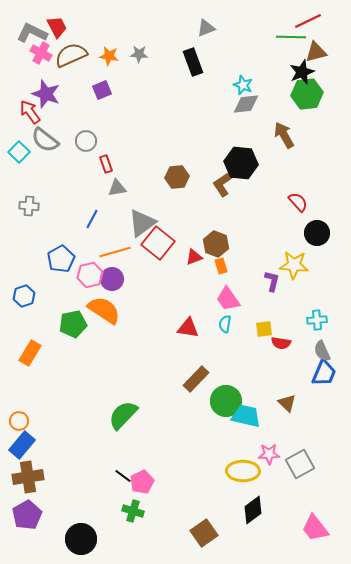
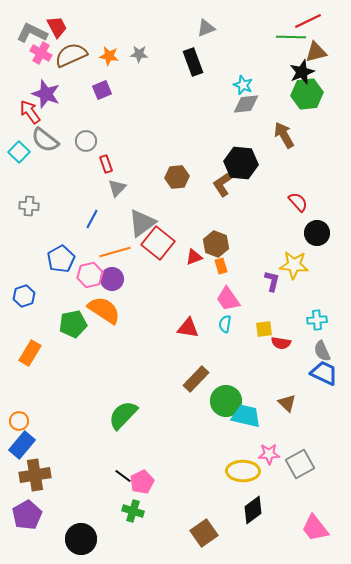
gray triangle at (117, 188): rotated 36 degrees counterclockwise
blue trapezoid at (324, 373): rotated 88 degrees counterclockwise
brown cross at (28, 477): moved 7 px right, 2 px up
